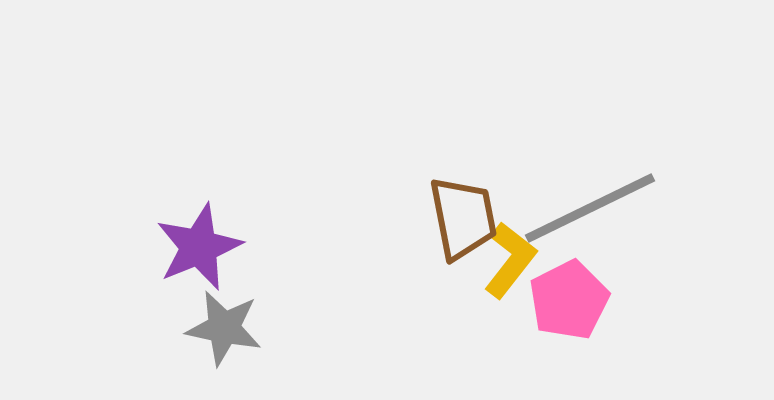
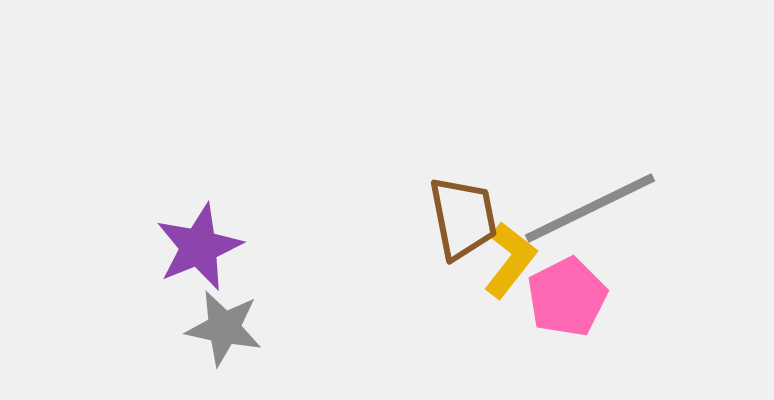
pink pentagon: moved 2 px left, 3 px up
